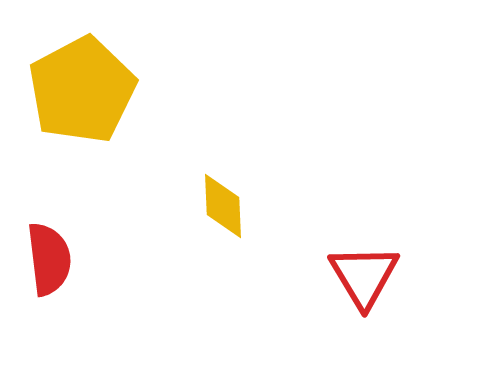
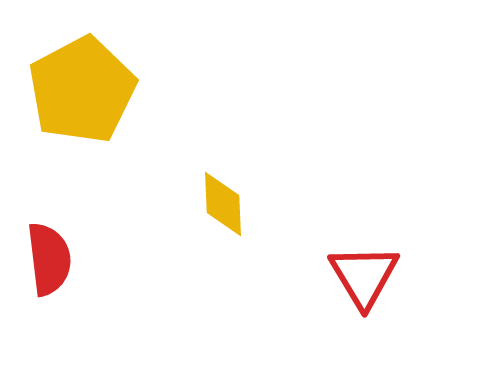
yellow diamond: moved 2 px up
